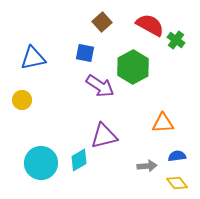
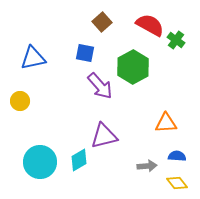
purple arrow: rotated 16 degrees clockwise
yellow circle: moved 2 px left, 1 px down
orange triangle: moved 3 px right
blue semicircle: rotated 12 degrees clockwise
cyan circle: moved 1 px left, 1 px up
